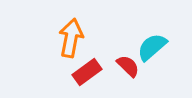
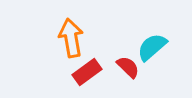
orange arrow: rotated 21 degrees counterclockwise
red semicircle: moved 1 px down
